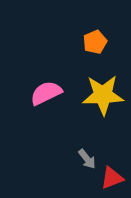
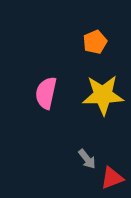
pink semicircle: rotated 52 degrees counterclockwise
